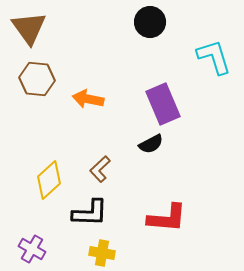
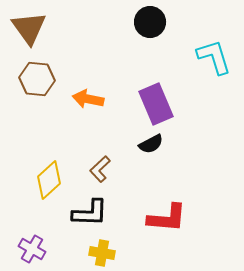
purple rectangle: moved 7 px left
